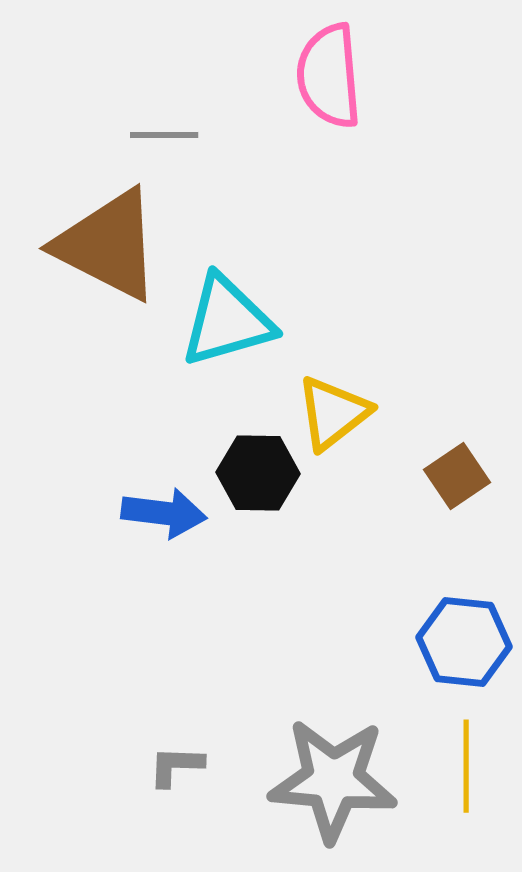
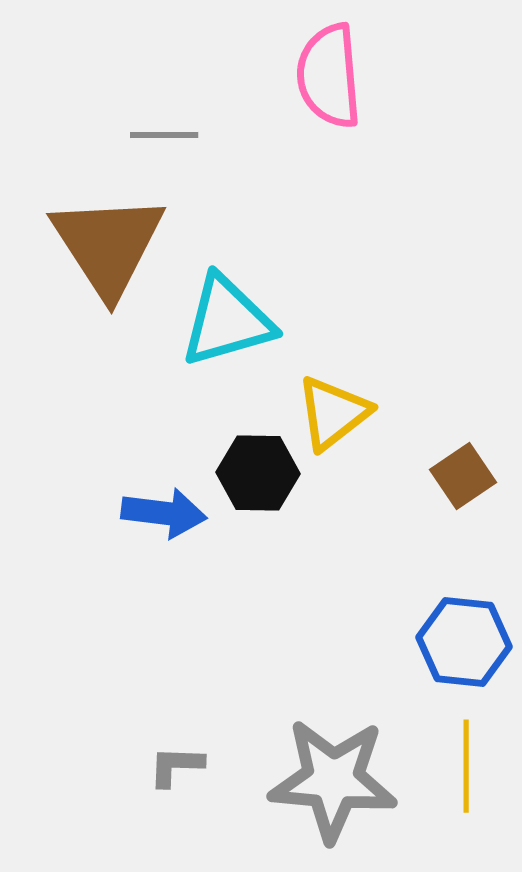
brown triangle: rotated 30 degrees clockwise
brown square: moved 6 px right
